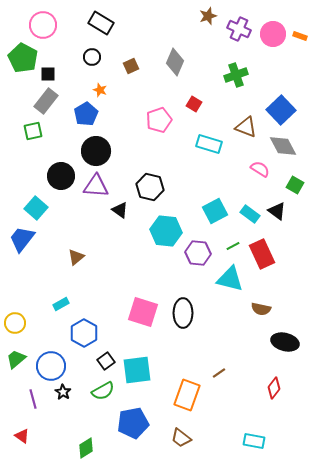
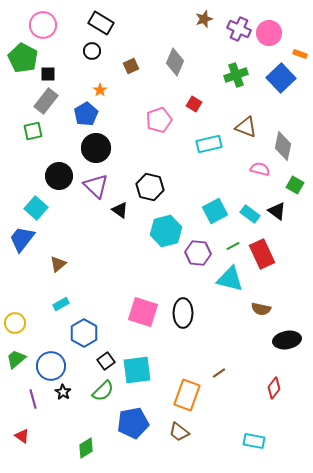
brown star at (208, 16): moved 4 px left, 3 px down
pink circle at (273, 34): moved 4 px left, 1 px up
orange rectangle at (300, 36): moved 18 px down
black circle at (92, 57): moved 6 px up
orange star at (100, 90): rotated 16 degrees clockwise
blue square at (281, 110): moved 32 px up
cyan rectangle at (209, 144): rotated 30 degrees counterclockwise
gray diamond at (283, 146): rotated 40 degrees clockwise
black circle at (96, 151): moved 3 px up
pink semicircle at (260, 169): rotated 18 degrees counterclockwise
black circle at (61, 176): moved 2 px left
purple triangle at (96, 186): rotated 40 degrees clockwise
cyan hexagon at (166, 231): rotated 20 degrees counterclockwise
brown triangle at (76, 257): moved 18 px left, 7 px down
black ellipse at (285, 342): moved 2 px right, 2 px up; rotated 24 degrees counterclockwise
green semicircle at (103, 391): rotated 15 degrees counterclockwise
brown trapezoid at (181, 438): moved 2 px left, 6 px up
